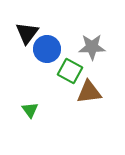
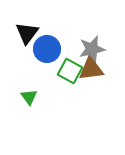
gray star: moved 2 px down; rotated 12 degrees counterclockwise
brown triangle: moved 2 px right, 23 px up
green triangle: moved 1 px left, 13 px up
